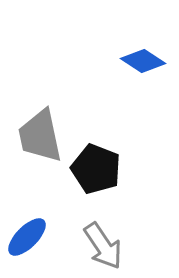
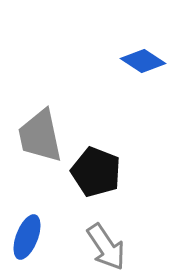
black pentagon: moved 3 px down
blue ellipse: rotated 24 degrees counterclockwise
gray arrow: moved 3 px right, 1 px down
